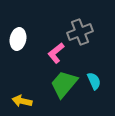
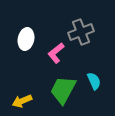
gray cross: moved 1 px right
white ellipse: moved 8 px right
green trapezoid: moved 1 px left, 6 px down; rotated 12 degrees counterclockwise
yellow arrow: rotated 36 degrees counterclockwise
